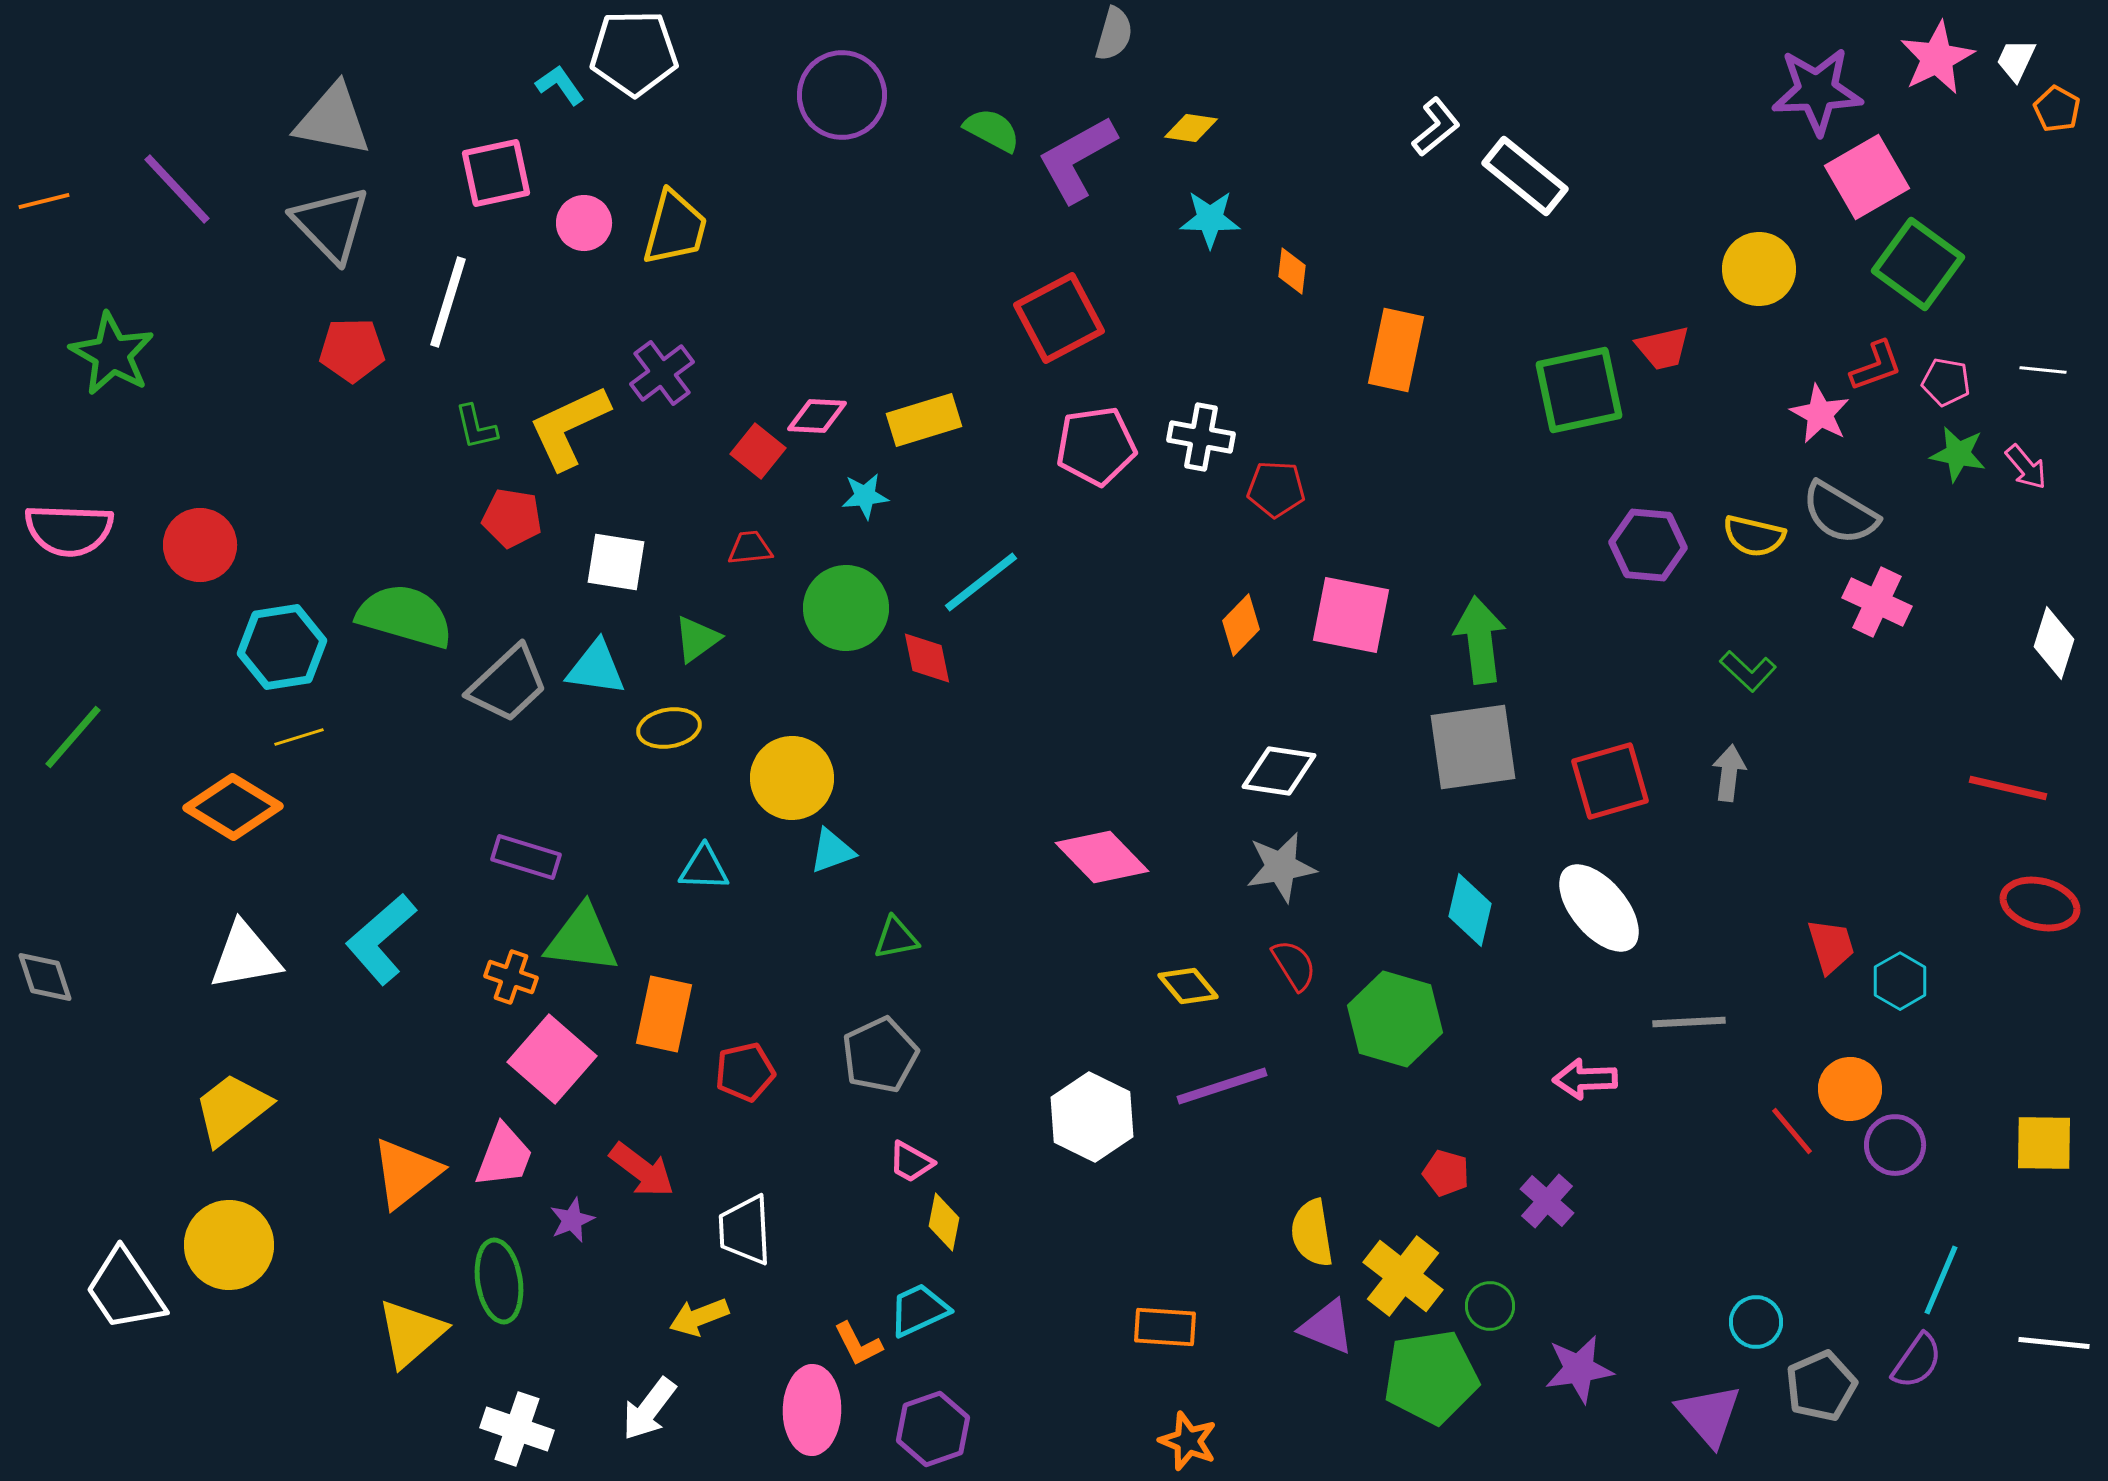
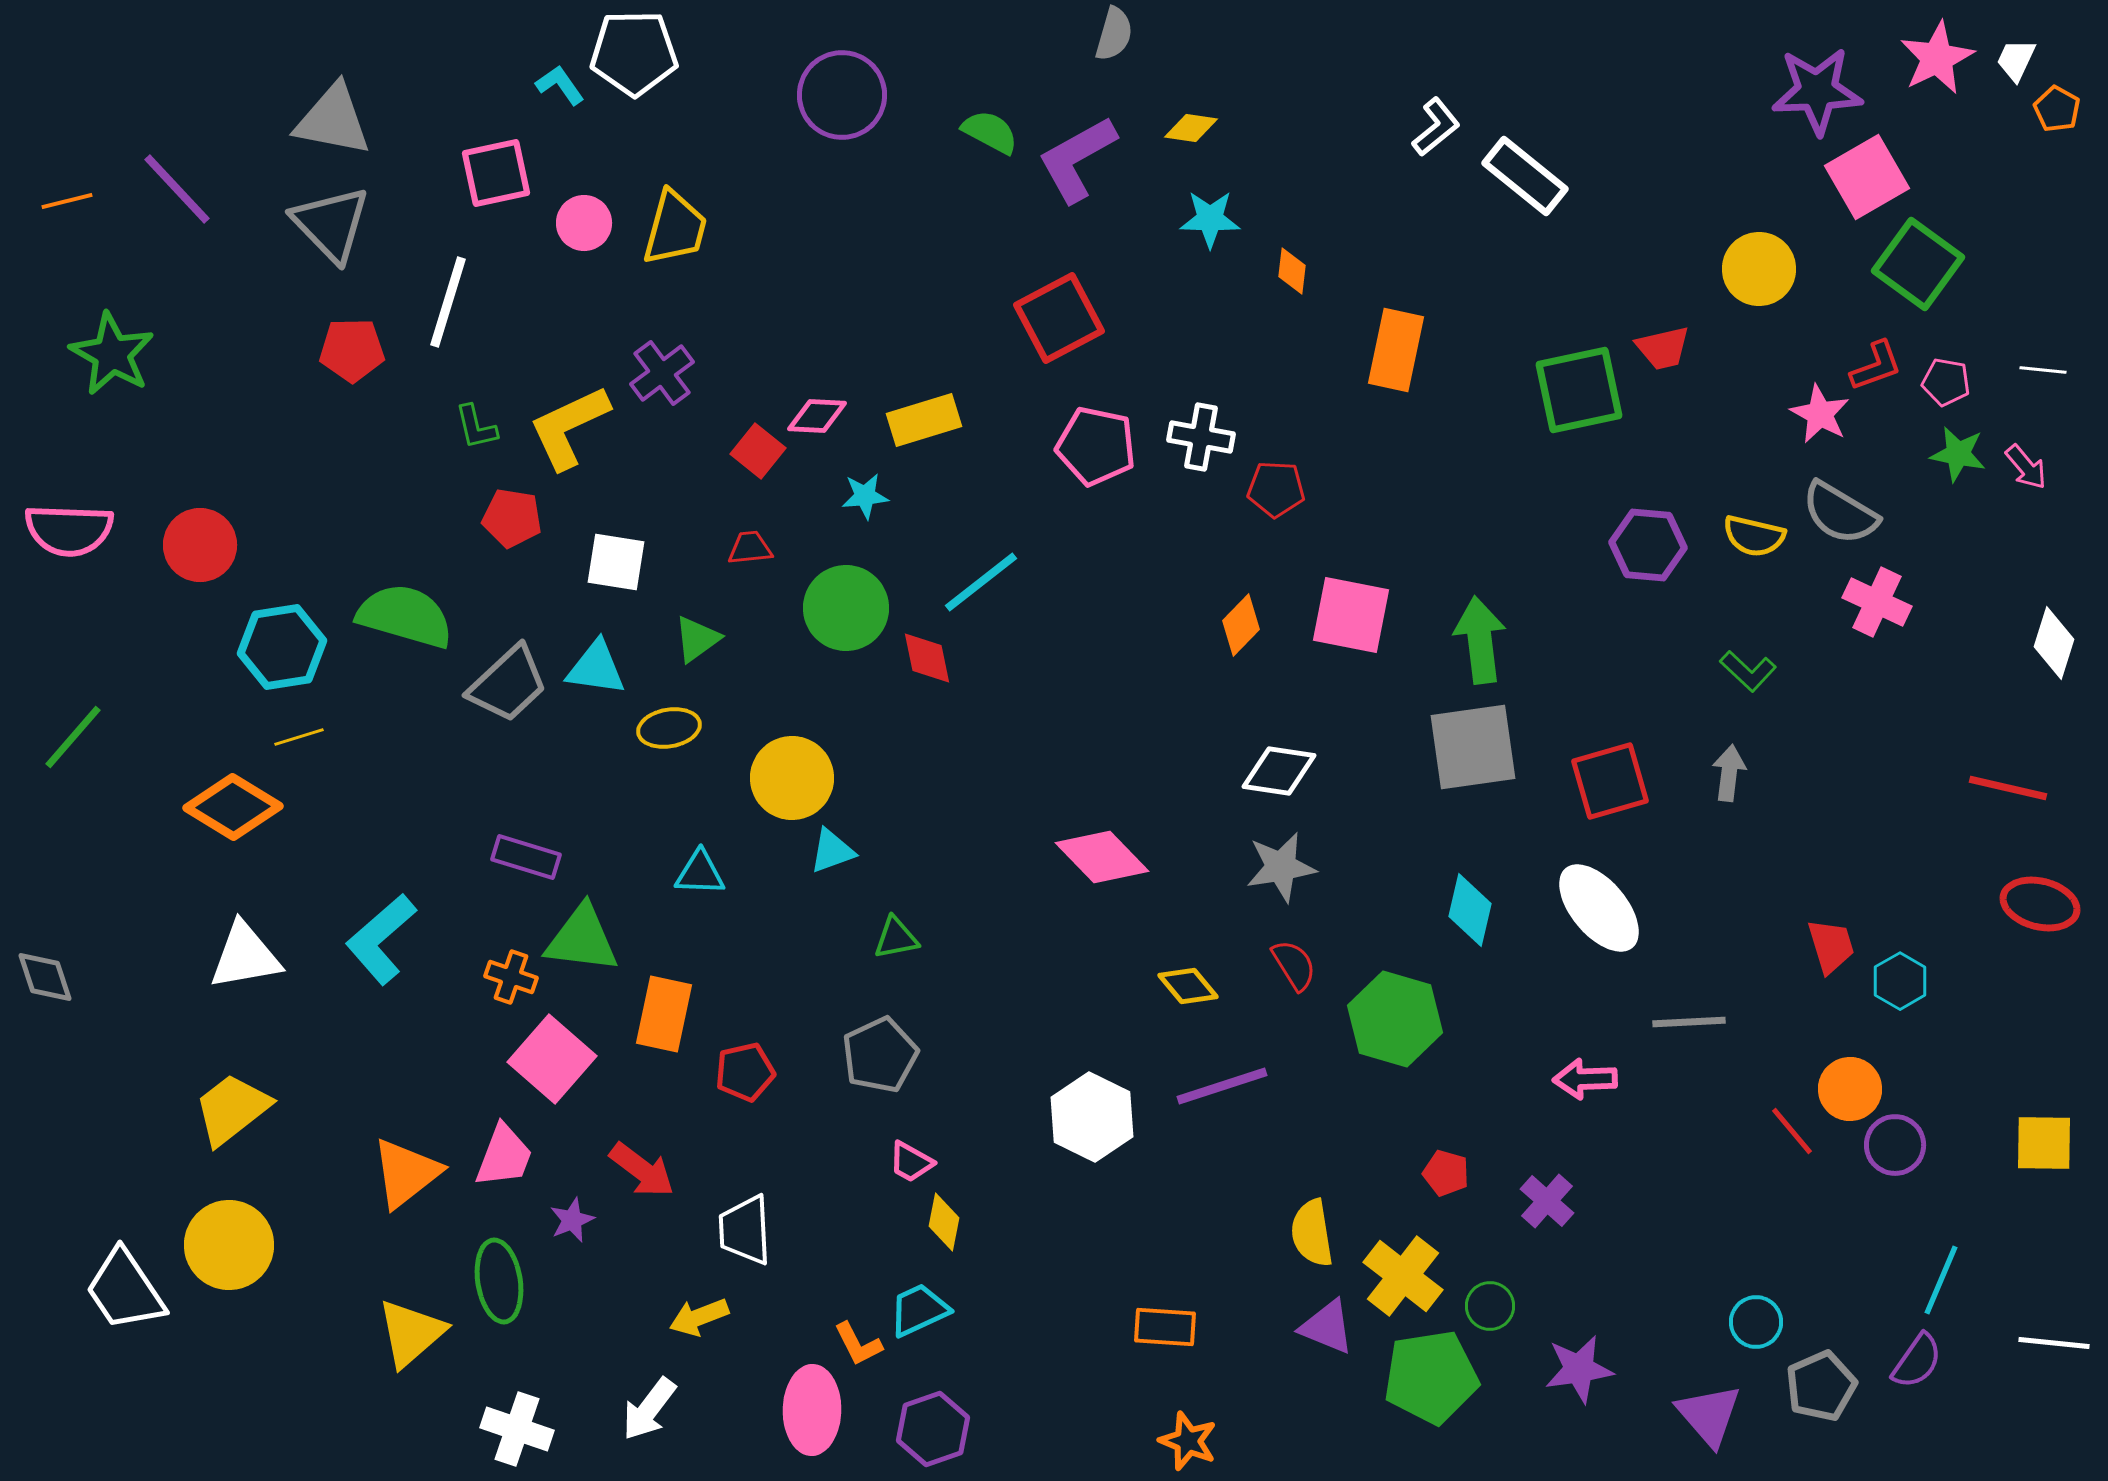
green semicircle at (992, 130): moved 2 px left, 2 px down
orange line at (44, 201): moved 23 px right
pink pentagon at (1096, 446): rotated 20 degrees clockwise
cyan triangle at (704, 868): moved 4 px left, 5 px down
